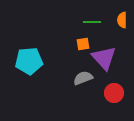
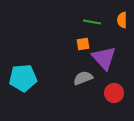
green line: rotated 12 degrees clockwise
cyan pentagon: moved 6 px left, 17 px down
